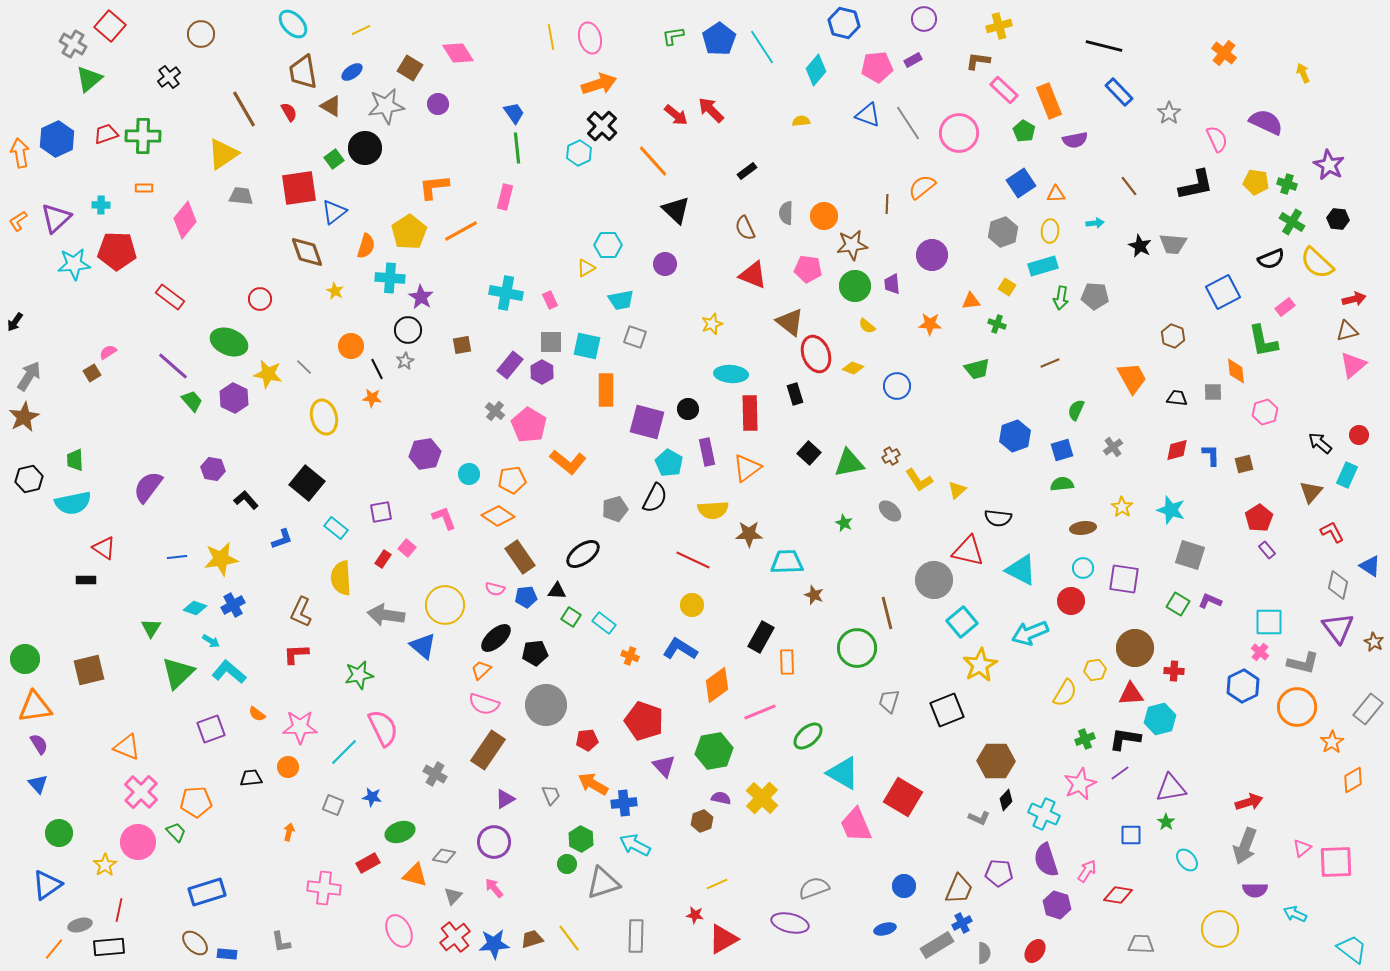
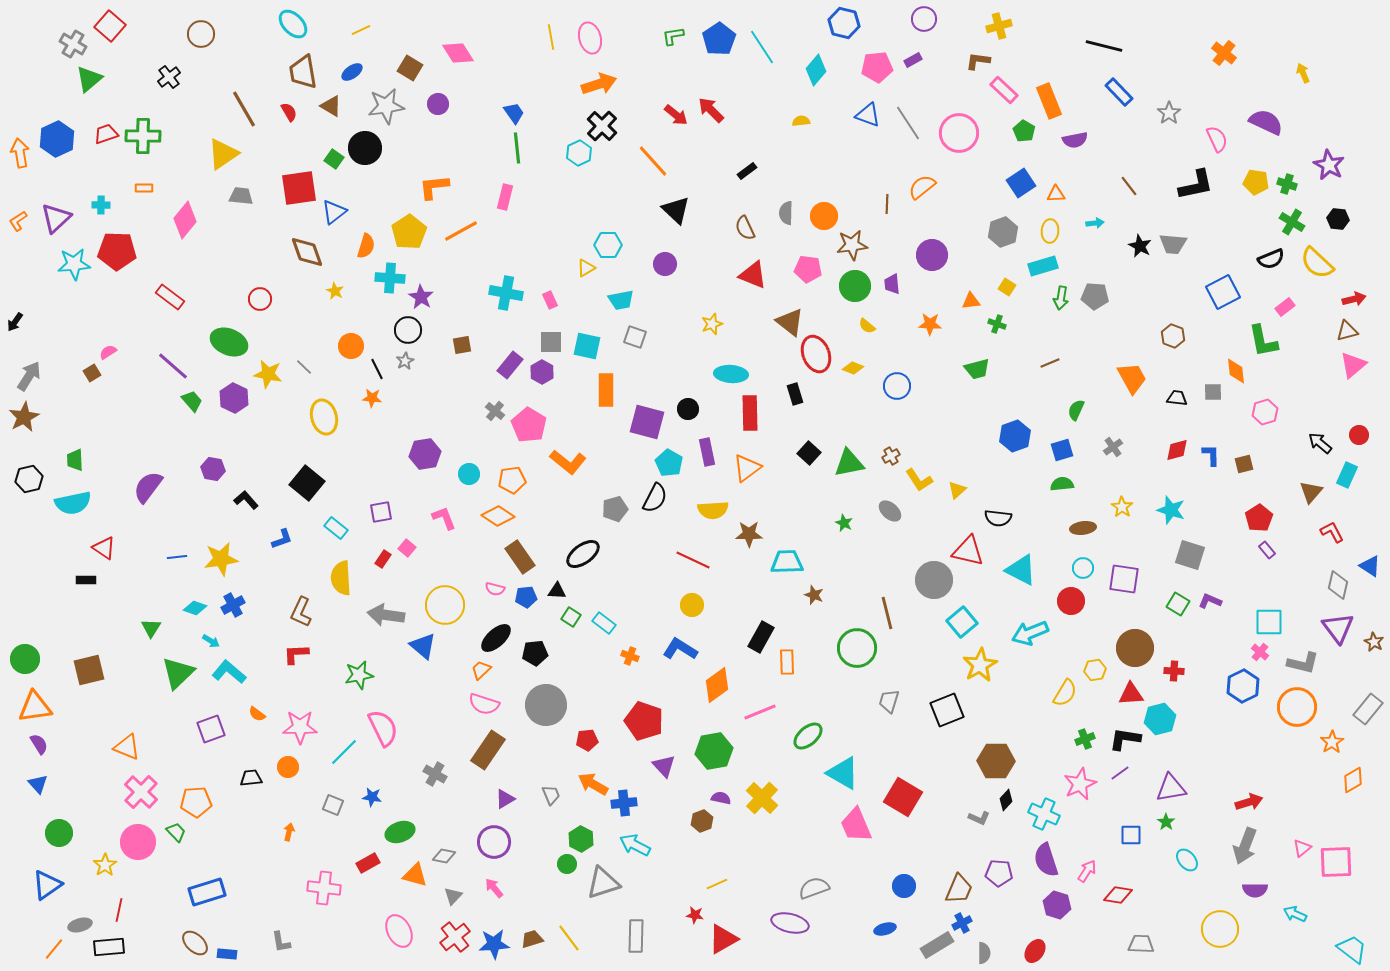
green square at (334, 159): rotated 18 degrees counterclockwise
